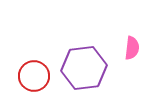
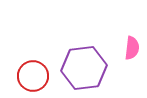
red circle: moved 1 px left
